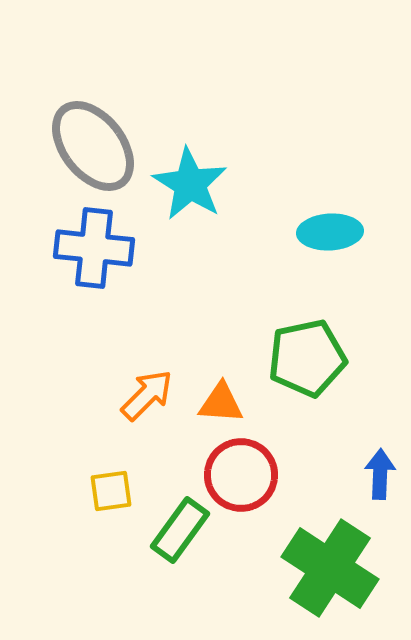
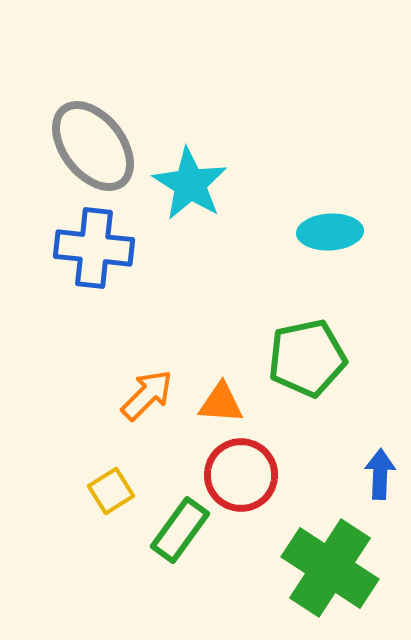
yellow square: rotated 24 degrees counterclockwise
